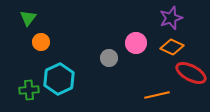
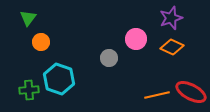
pink circle: moved 4 px up
red ellipse: moved 19 px down
cyan hexagon: rotated 16 degrees counterclockwise
